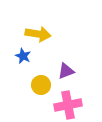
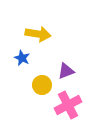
blue star: moved 1 px left, 2 px down
yellow circle: moved 1 px right
pink cross: rotated 16 degrees counterclockwise
